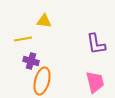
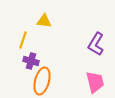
yellow line: moved 1 px down; rotated 60 degrees counterclockwise
purple L-shape: rotated 40 degrees clockwise
